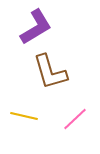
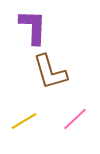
purple L-shape: moved 3 px left; rotated 57 degrees counterclockwise
yellow line: moved 5 px down; rotated 44 degrees counterclockwise
